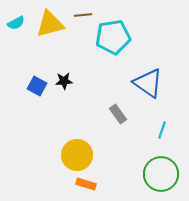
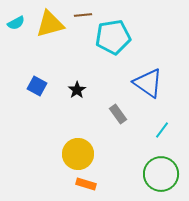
black star: moved 13 px right, 9 px down; rotated 30 degrees counterclockwise
cyan line: rotated 18 degrees clockwise
yellow circle: moved 1 px right, 1 px up
